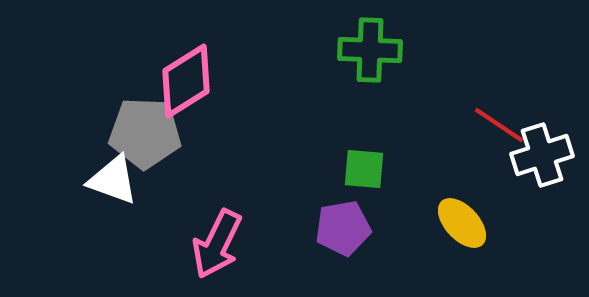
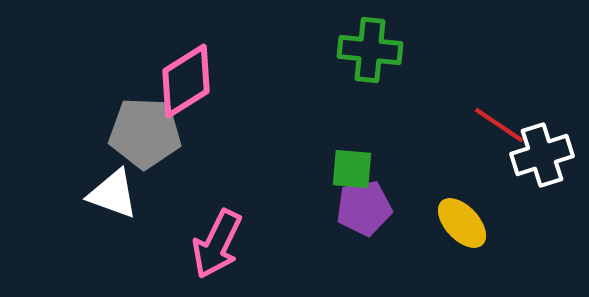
green cross: rotated 4 degrees clockwise
green square: moved 12 px left
white triangle: moved 14 px down
purple pentagon: moved 21 px right, 20 px up
